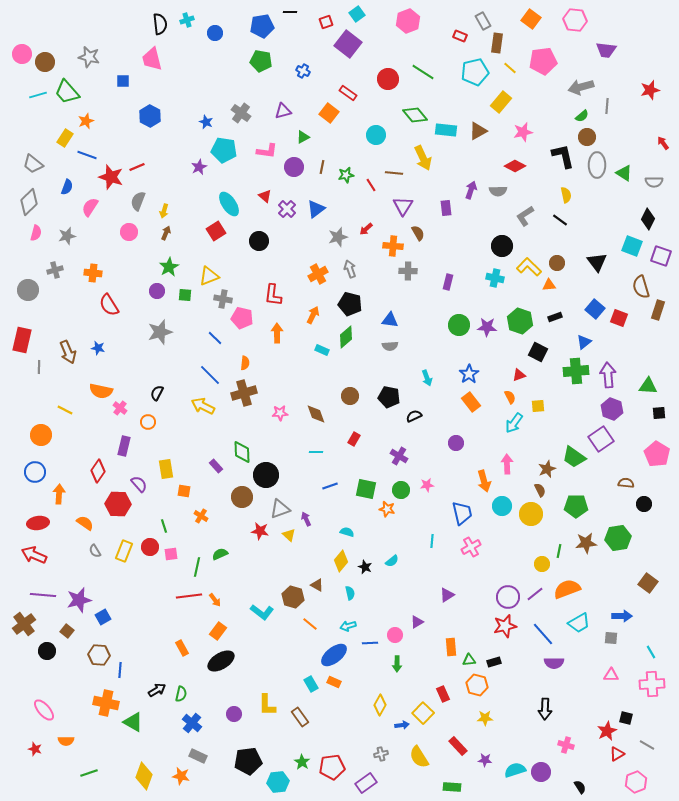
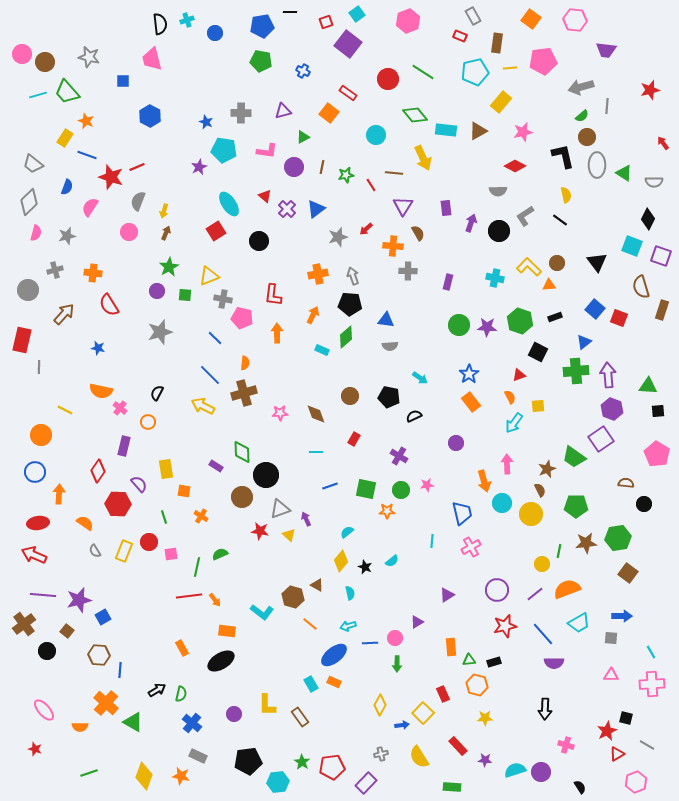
gray rectangle at (483, 21): moved 10 px left, 5 px up
yellow line at (510, 68): rotated 48 degrees counterclockwise
gray cross at (241, 113): rotated 36 degrees counterclockwise
orange star at (86, 121): rotated 28 degrees counterclockwise
purple arrow at (471, 190): moved 33 px down
black circle at (502, 246): moved 3 px left, 15 px up
gray arrow at (350, 269): moved 3 px right, 7 px down
orange cross at (318, 274): rotated 18 degrees clockwise
black pentagon at (350, 304): rotated 10 degrees counterclockwise
brown rectangle at (658, 310): moved 4 px right
blue triangle at (390, 320): moved 4 px left
brown arrow at (68, 352): moved 4 px left, 38 px up; rotated 115 degrees counterclockwise
cyan arrow at (427, 378): moved 7 px left; rotated 35 degrees counterclockwise
black square at (659, 413): moved 1 px left, 2 px up
purple rectangle at (216, 466): rotated 16 degrees counterclockwise
cyan circle at (502, 506): moved 3 px up
orange star at (387, 509): moved 2 px down; rotated 14 degrees counterclockwise
green line at (164, 526): moved 9 px up
cyan semicircle at (347, 532): rotated 56 degrees counterclockwise
red circle at (150, 547): moved 1 px left, 5 px up
brown square at (648, 583): moved 20 px left, 10 px up
purple circle at (508, 597): moved 11 px left, 7 px up
orange rectangle at (218, 631): moved 9 px right; rotated 60 degrees clockwise
pink circle at (395, 635): moved 3 px down
orange cross at (106, 703): rotated 30 degrees clockwise
orange semicircle at (66, 741): moved 14 px right, 14 px up
purple rectangle at (366, 783): rotated 10 degrees counterclockwise
